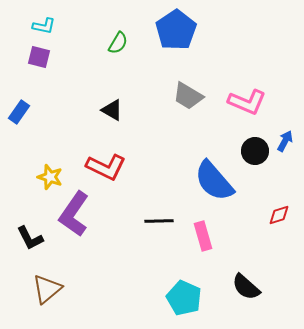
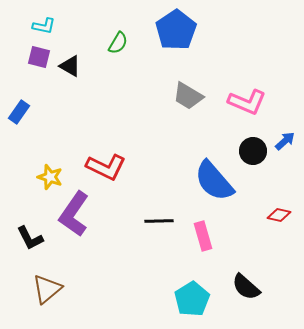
black triangle: moved 42 px left, 44 px up
blue arrow: rotated 20 degrees clockwise
black circle: moved 2 px left
red diamond: rotated 30 degrees clockwise
cyan pentagon: moved 8 px right, 1 px down; rotated 16 degrees clockwise
